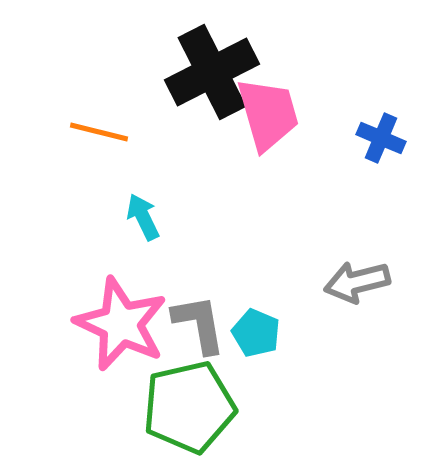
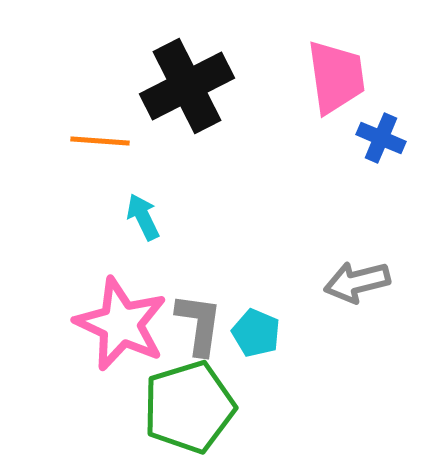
black cross: moved 25 px left, 14 px down
pink trapezoid: moved 68 px right, 37 px up; rotated 8 degrees clockwise
orange line: moved 1 px right, 9 px down; rotated 10 degrees counterclockwise
gray L-shape: rotated 18 degrees clockwise
green pentagon: rotated 4 degrees counterclockwise
